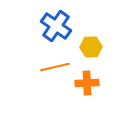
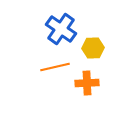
blue cross: moved 5 px right, 3 px down
yellow hexagon: moved 2 px right, 1 px down
